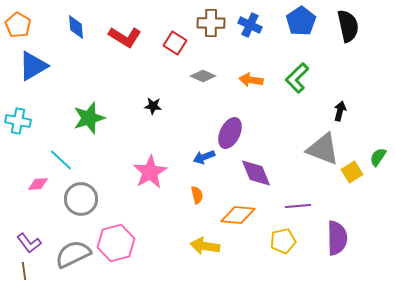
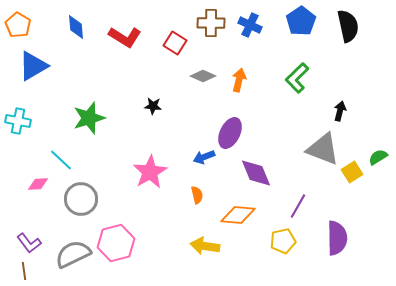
orange arrow: moved 12 px left; rotated 95 degrees clockwise
green semicircle: rotated 24 degrees clockwise
purple line: rotated 55 degrees counterclockwise
